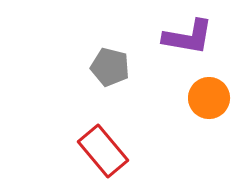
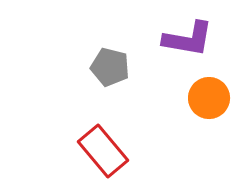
purple L-shape: moved 2 px down
